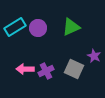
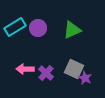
green triangle: moved 1 px right, 3 px down
purple star: moved 9 px left, 22 px down
purple cross: moved 2 px down; rotated 21 degrees counterclockwise
